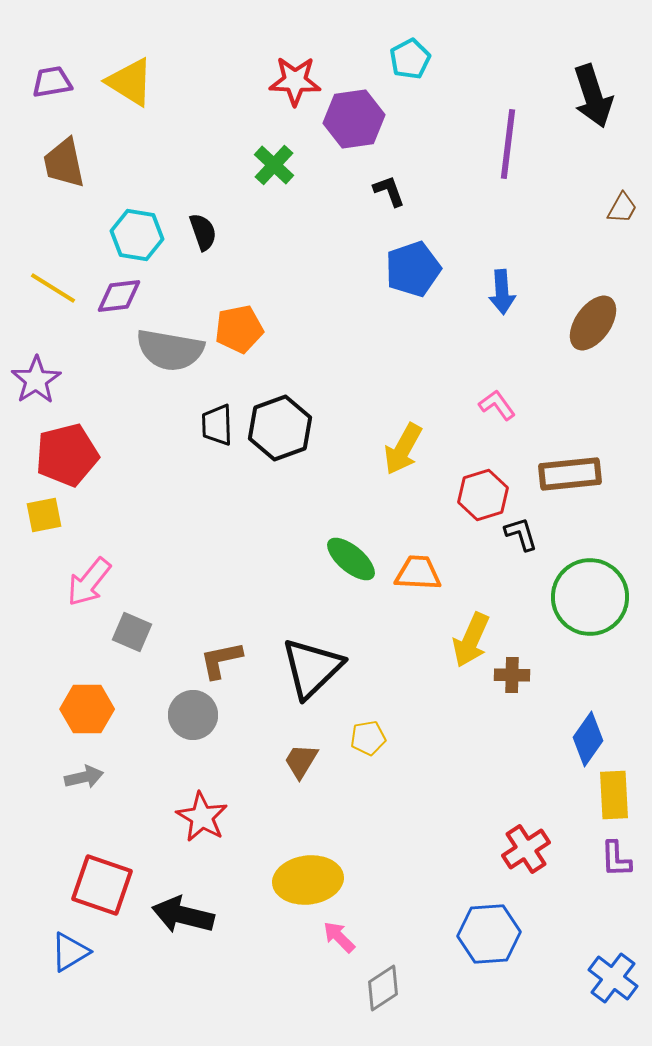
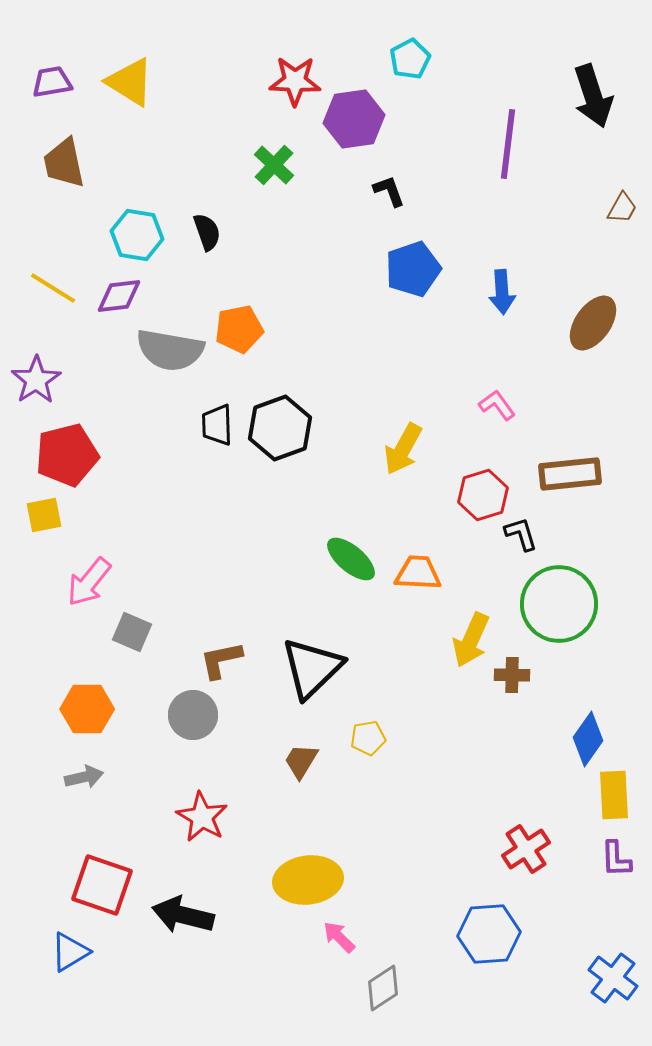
black semicircle at (203, 232): moved 4 px right
green circle at (590, 597): moved 31 px left, 7 px down
